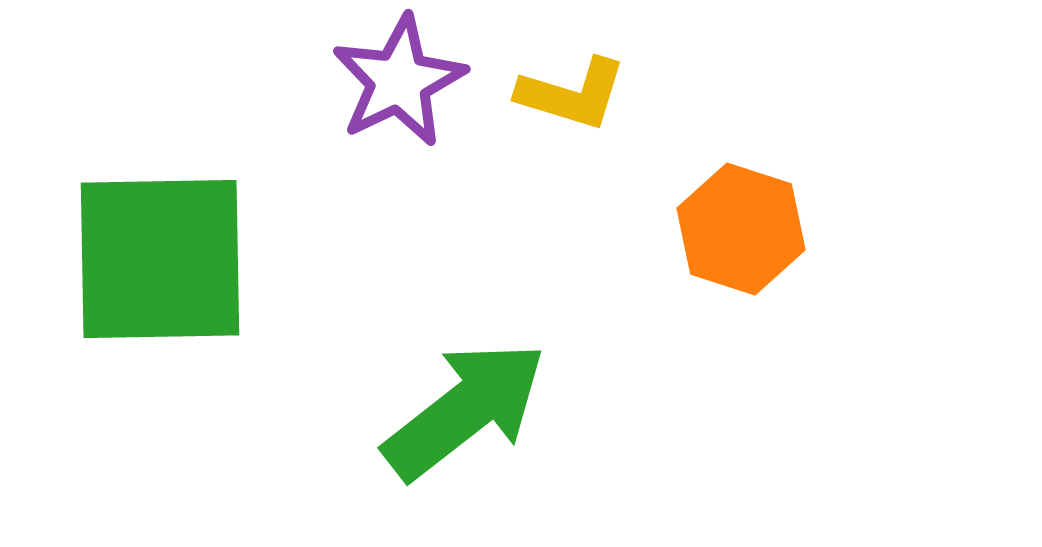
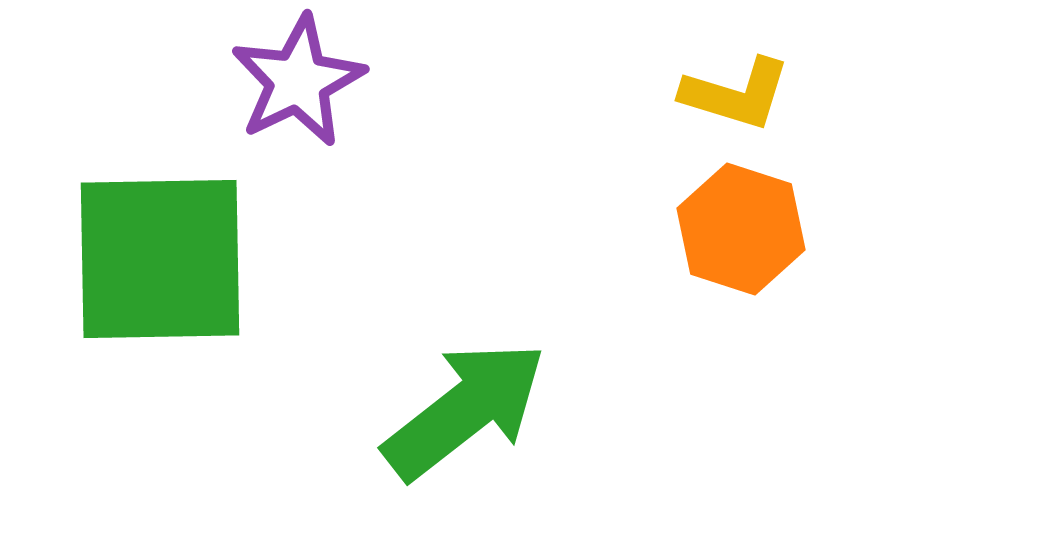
purple star: moved 101 px left
yellow L-shape: moved 164 px right
